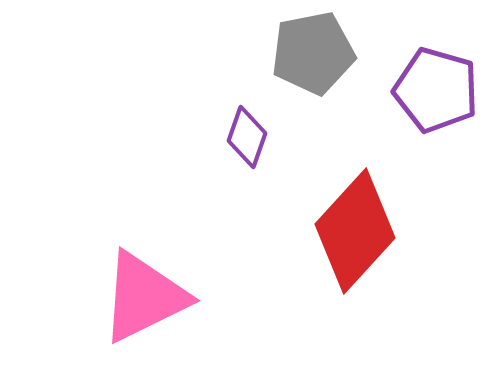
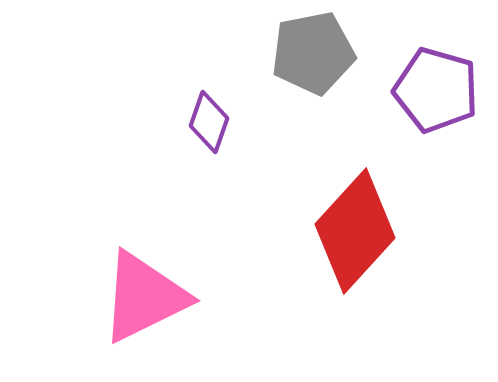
purple diamond: moved 38 px left, 15 px up
